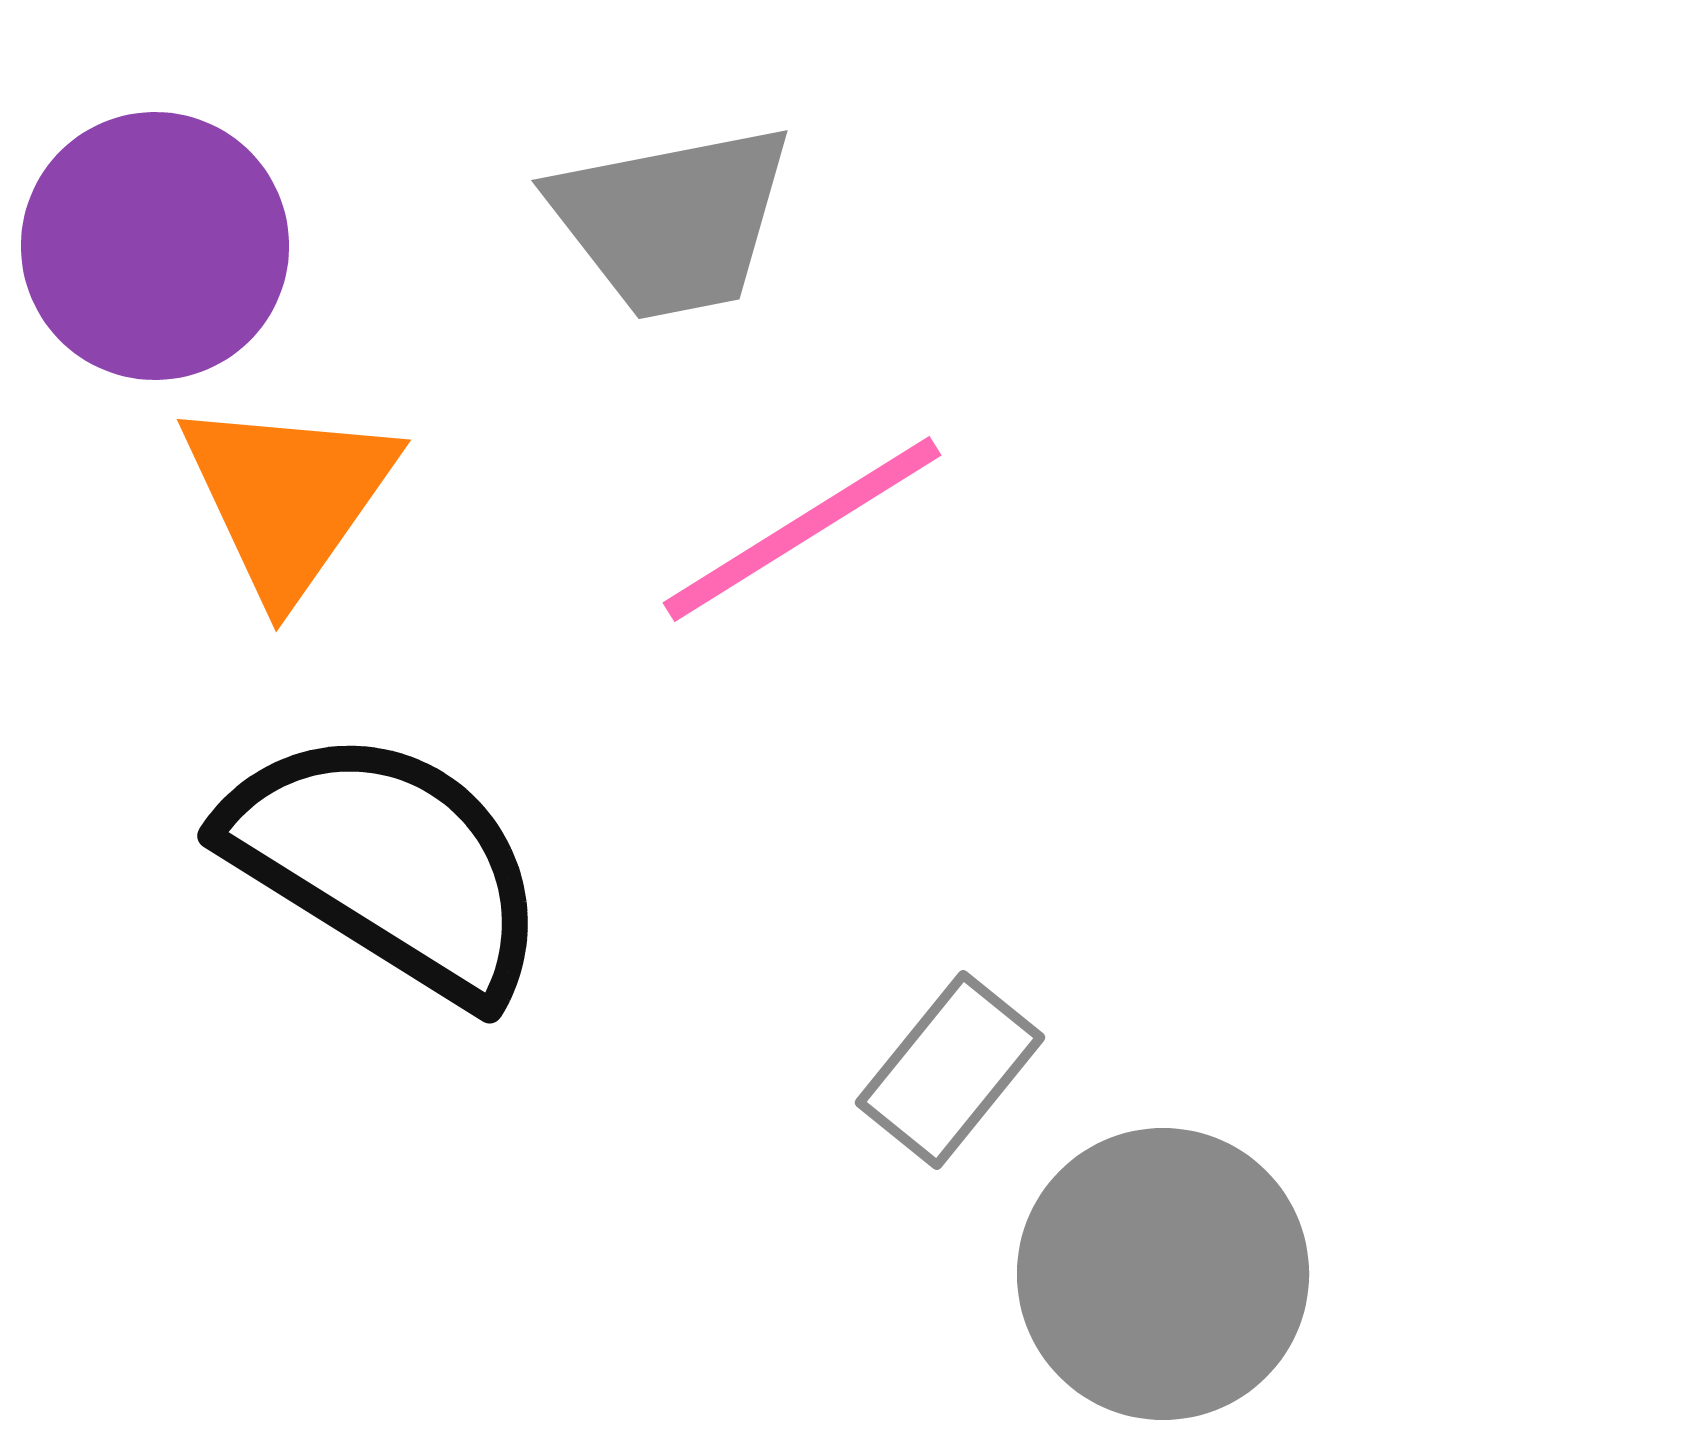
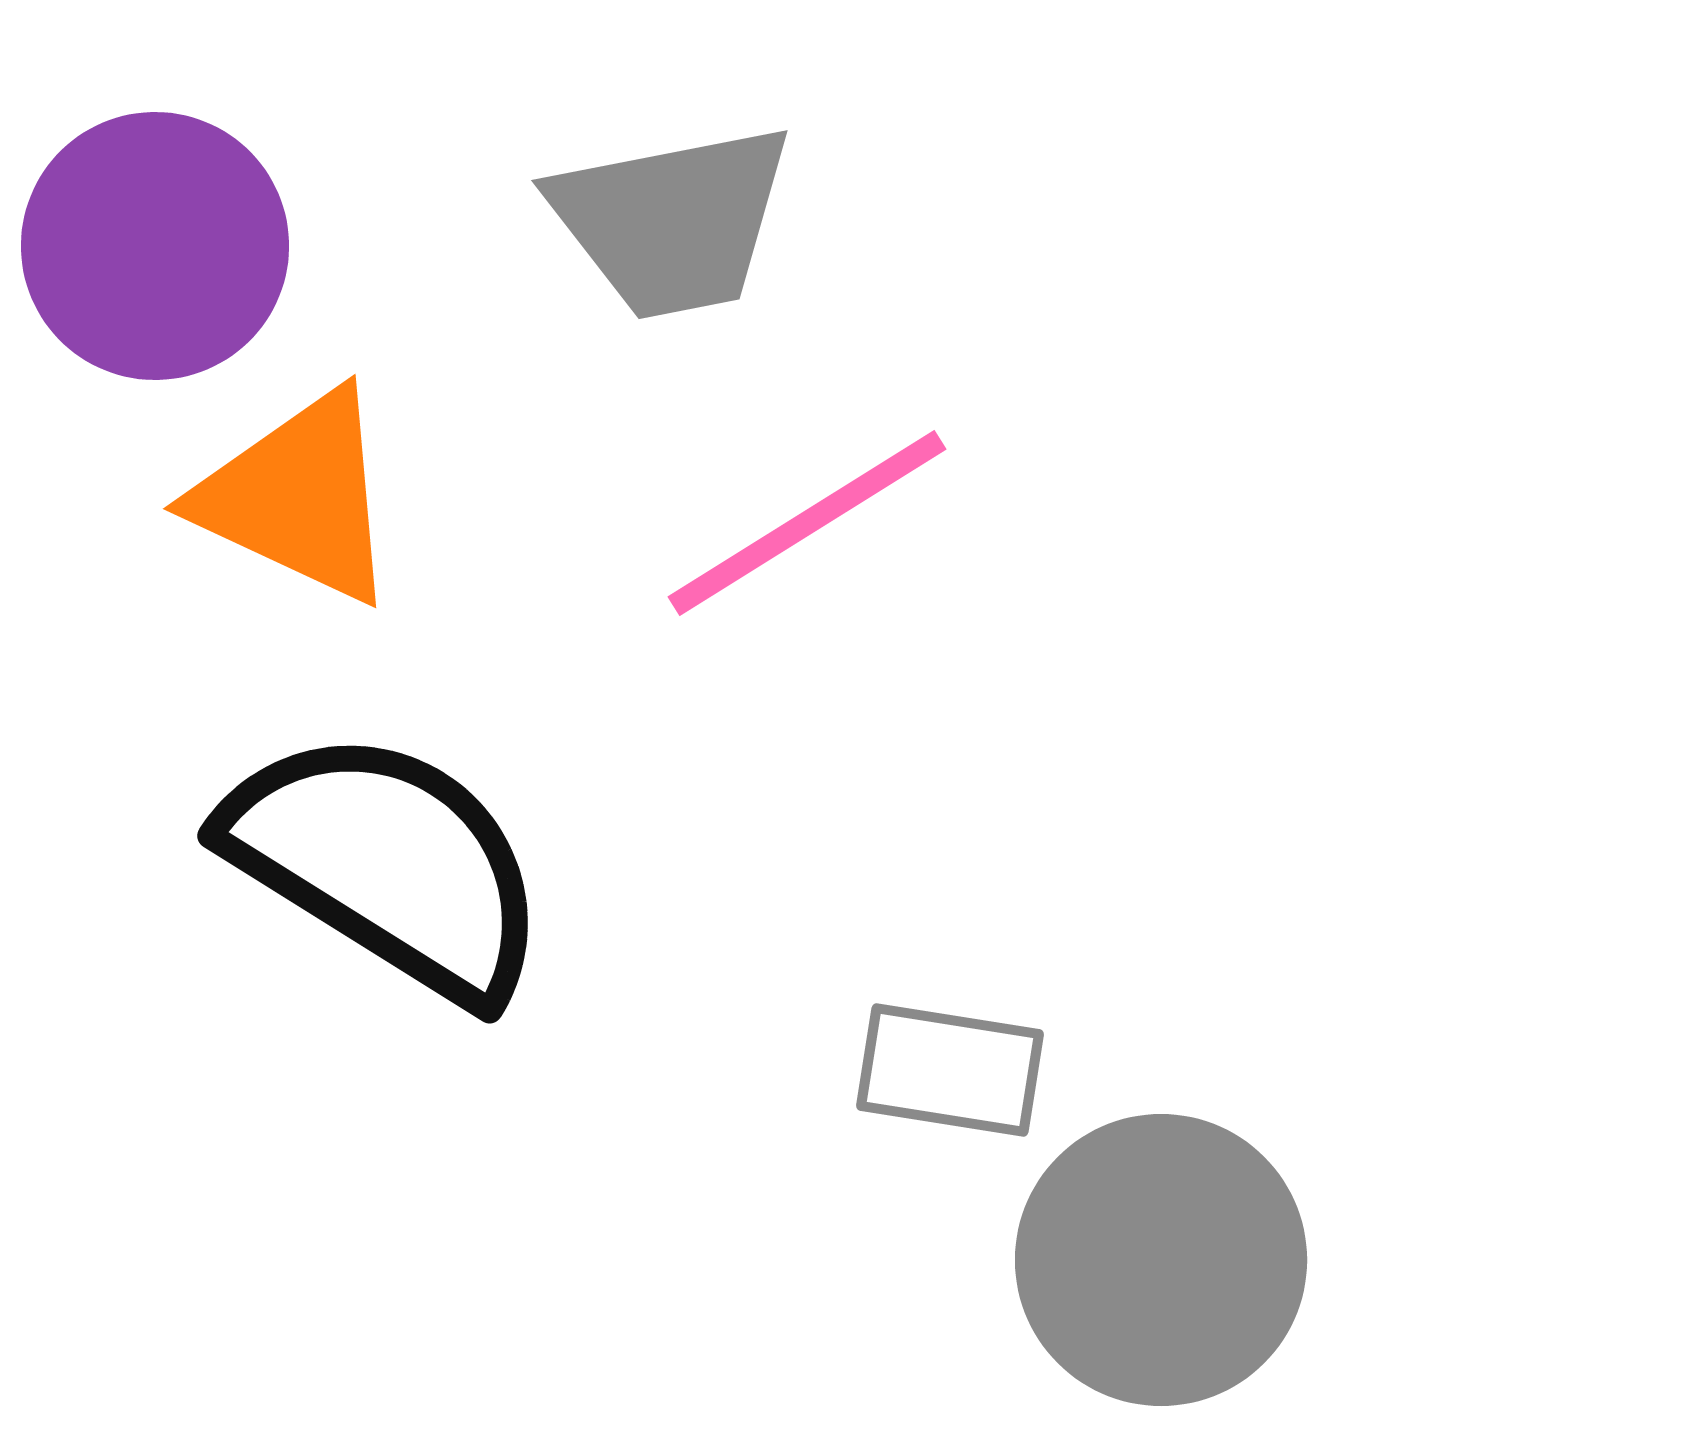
orange triangle: moved 10 px right; rotated 40 degrees counterclockwise
pink line: moved 5 px right, 6 px up
gray rectangle: rotated 60 degrees clockwise
gray circle: moved 2 px left, 14 px up
